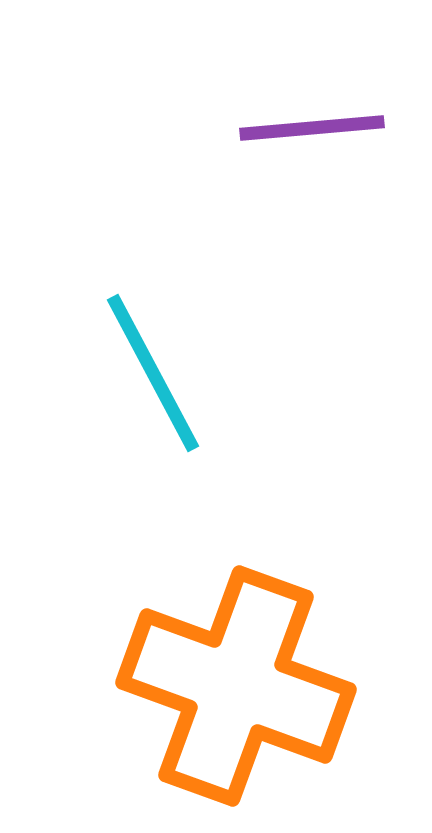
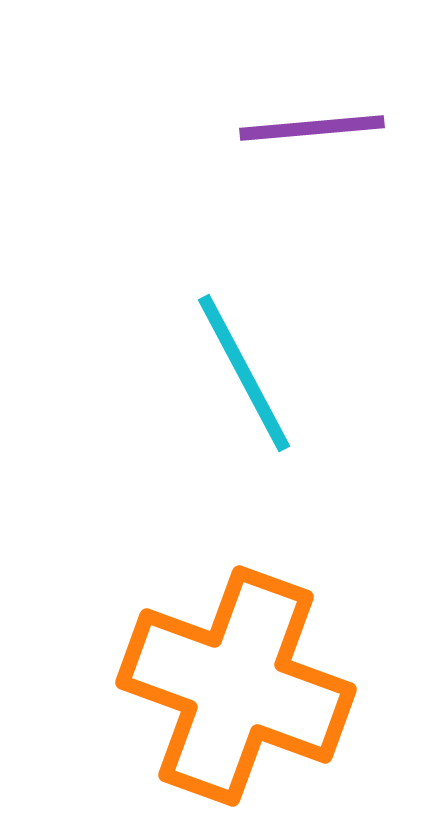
cyan line: moved 91 px right
